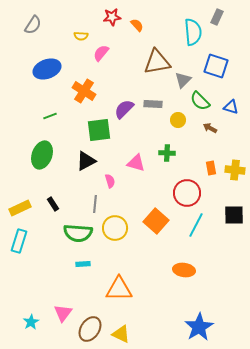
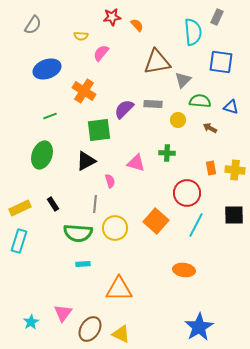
blue square at (216, 66): moved 5 px right, 4 px up; rotated 10 degrees counterclockwise
green semicircle at (200, 101): rotated 140 degrees clockwise
